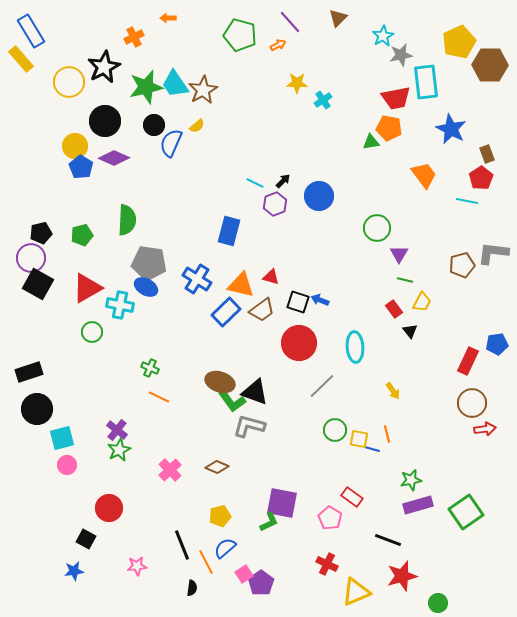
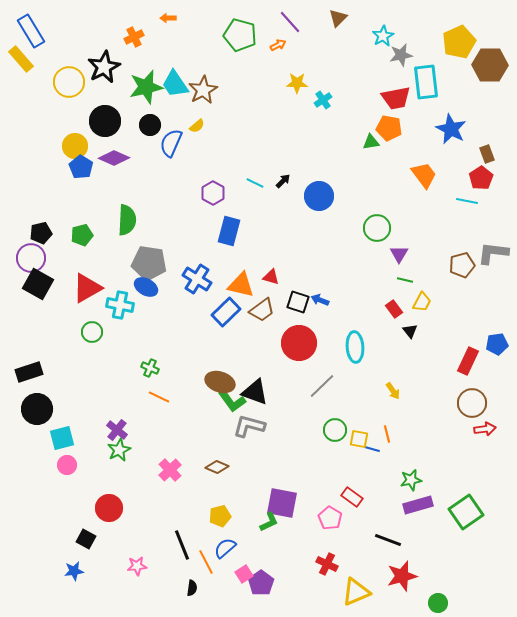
black circle at (154, 125): moved 4 px left
purple hexagon at (275, 204): moved 62 px left, 11 px up; rotated 10 degrees counterclockwise
